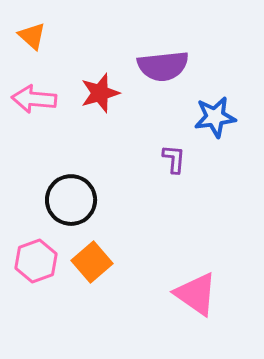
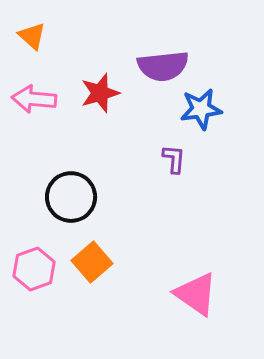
blue star: moved 14 px left, 8 px up
black circle: moved 3 px up
pink hexagon: moved 2 px left, 8 px down
